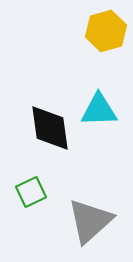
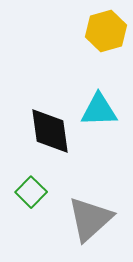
black diamond: moved 3 px down
green square: rotated 20 degrees counterclockwise
gray triangle: moved 2 px up
